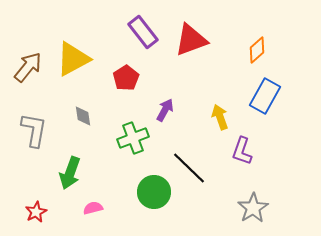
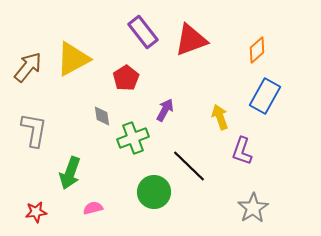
gray diamond: moved 19 px right
black line: moved 2 px up
red star: rotated 20 degrees clockwise
